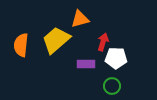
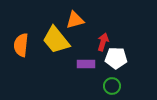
orange triangle: moved 5 px left, 1 px down
yellow trapezoid: rotated 88 degrees counterclockwise
